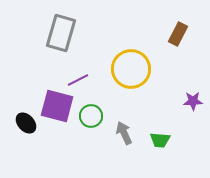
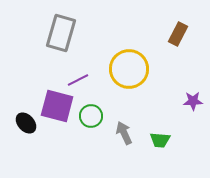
yellow circle: moved 2 px left
